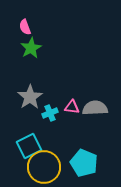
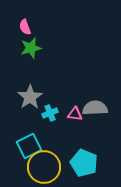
green star: rotated 15 degrees clockwise
pink triangle: moved 3 px right, 7 px down
